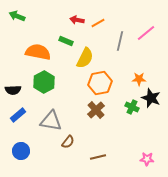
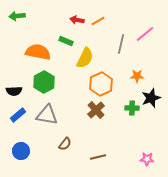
green arrow: rotated 28 degrees counterclockwise
orange line: moved 2 px up
pink line: moved 1 px left, 1 px down
gray line: moved 1 px right, 3 px down
orange star: moved 2 px left, 3 px up
orange hexagon: moved 1 px right, 1 px down; rotated 15 degrees counterclockwise
black semicircle: moved 1 px right, 1 px down
black star: rotated 30 degrees clockwise
green cross: moved 1 px down; rotated 24 degrees counterclockwise
gray triangle: moved 4 px left, 6 px up
brown semicircle: moved 3 px left, 2 px down
